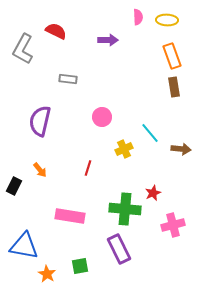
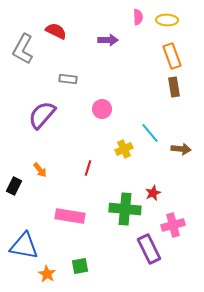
pink circle: moved 8 px up
purple semicircle: moved 2 px right, 6 px up; rotated 28 degrees clockwise
purple rectangle: moved 30 px right
